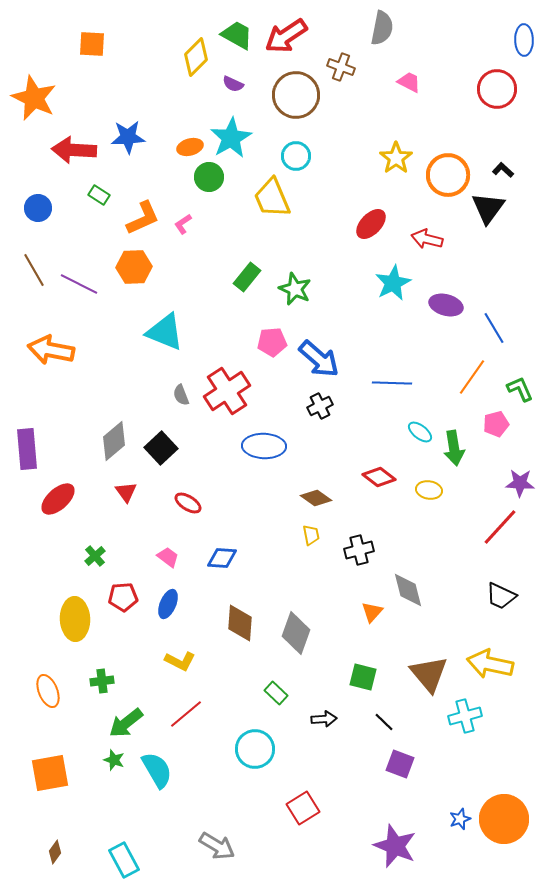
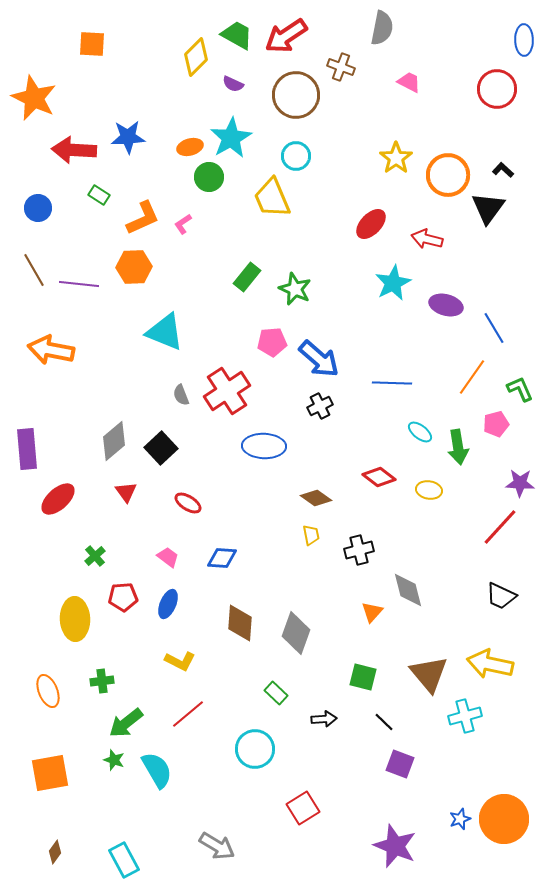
purple line at (79, 284): rotated 21 degrees counterclockwise
green arrow at (454, 448): moved 4 px right, 1 px up
red line at (186, 714): moved 2 px right
